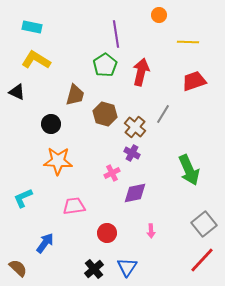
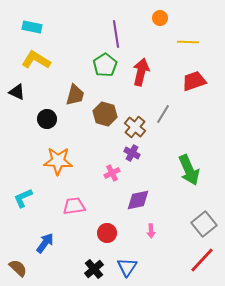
orange circle: moved 1 px right, 3 px down
black circle: moved 4 px left, 5 px up
purple diamond: moved 3 px right, 7 px down
